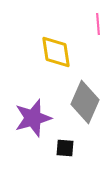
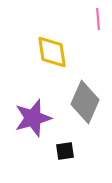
pink line: moved 5 px up
yellow diamond: moved 4 px left
black square: moved 3 px down; rotated 12 degrees counterclockwise
